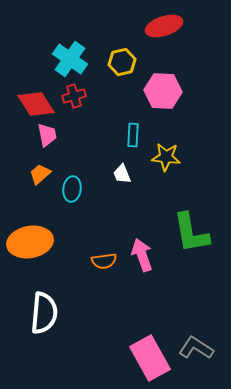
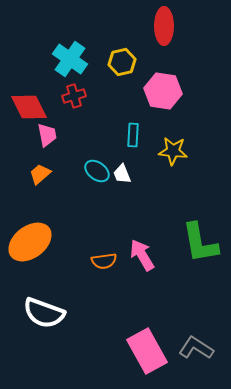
red ellipse: rotated 72 degrees counterclockwise
pink hexagon: rotated 6 degrees clockwise
red diamond: moved 7 px left, 3 px down; rotated 6 degrees clockwise
yellow star: moved 7 px right, 6 px up
cyan ellipse: moved 25 px right, 18 px up; rotated 60 degrees counterclockwise
green L-shape: moved 9 px right, 10 px down
orange ellipse: rotated 27 degrees counterclockwise
pink arrow: rotated 12 degrees counterclockwise
white semicircle: rotated 105 degrees clockwise
pink rectangle: moved 3 px left, 7 px up
